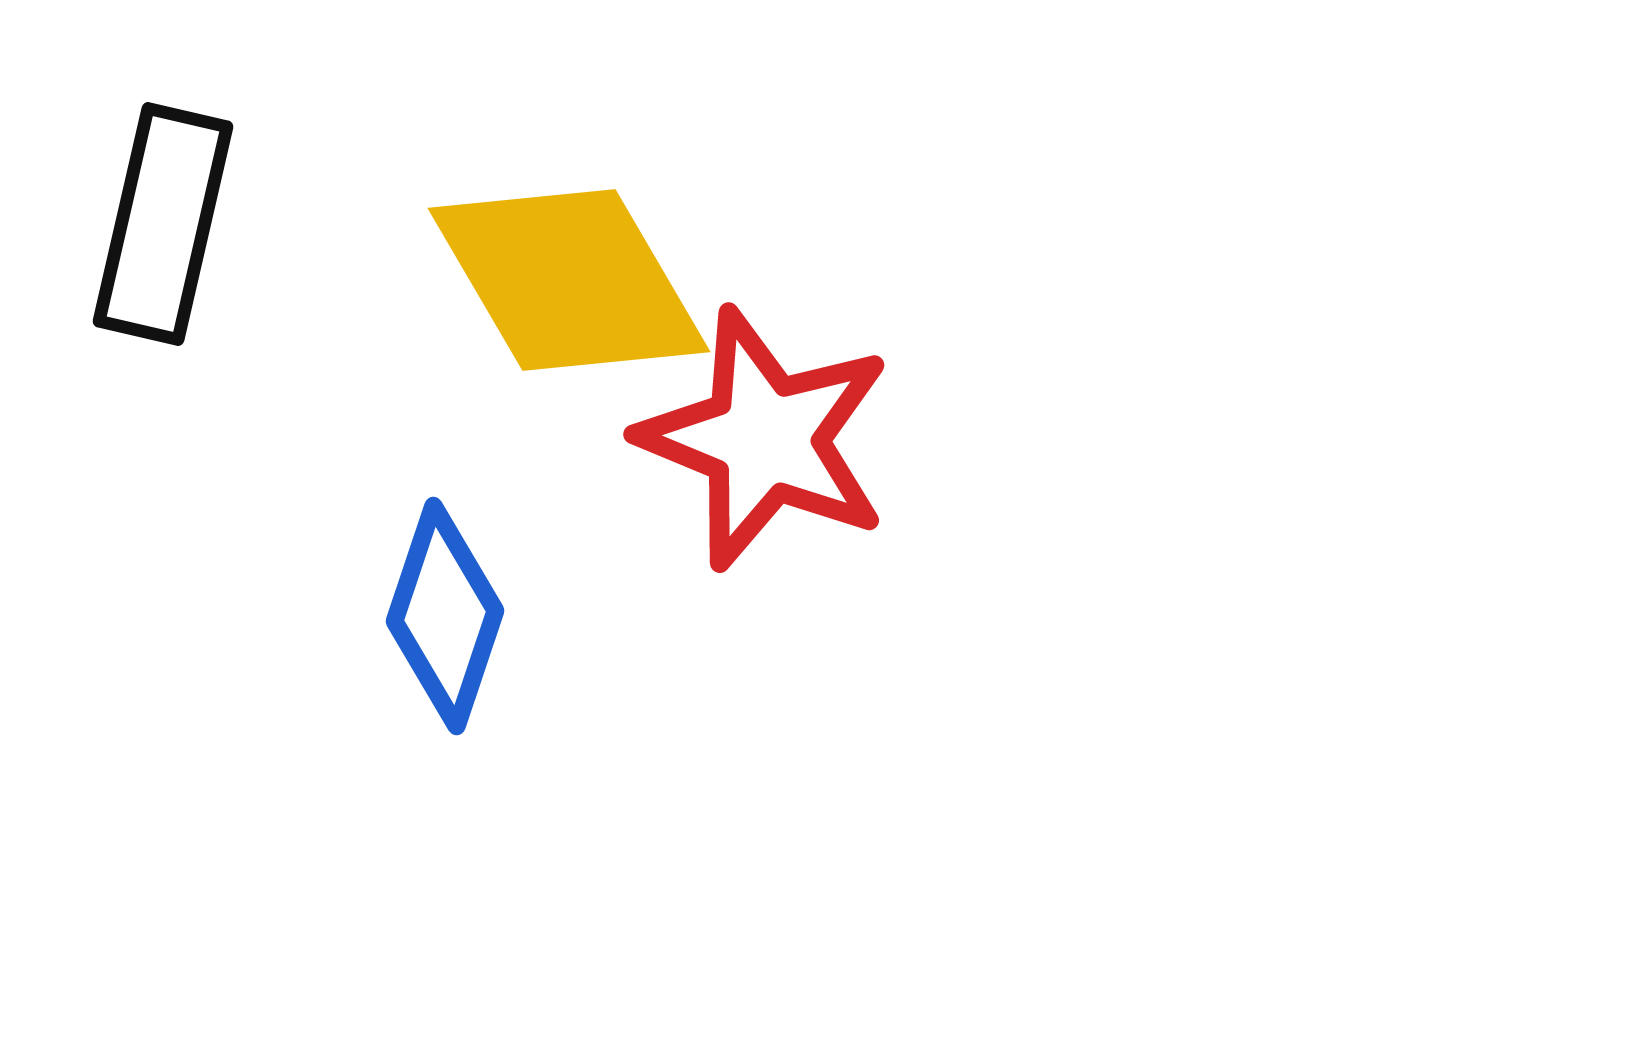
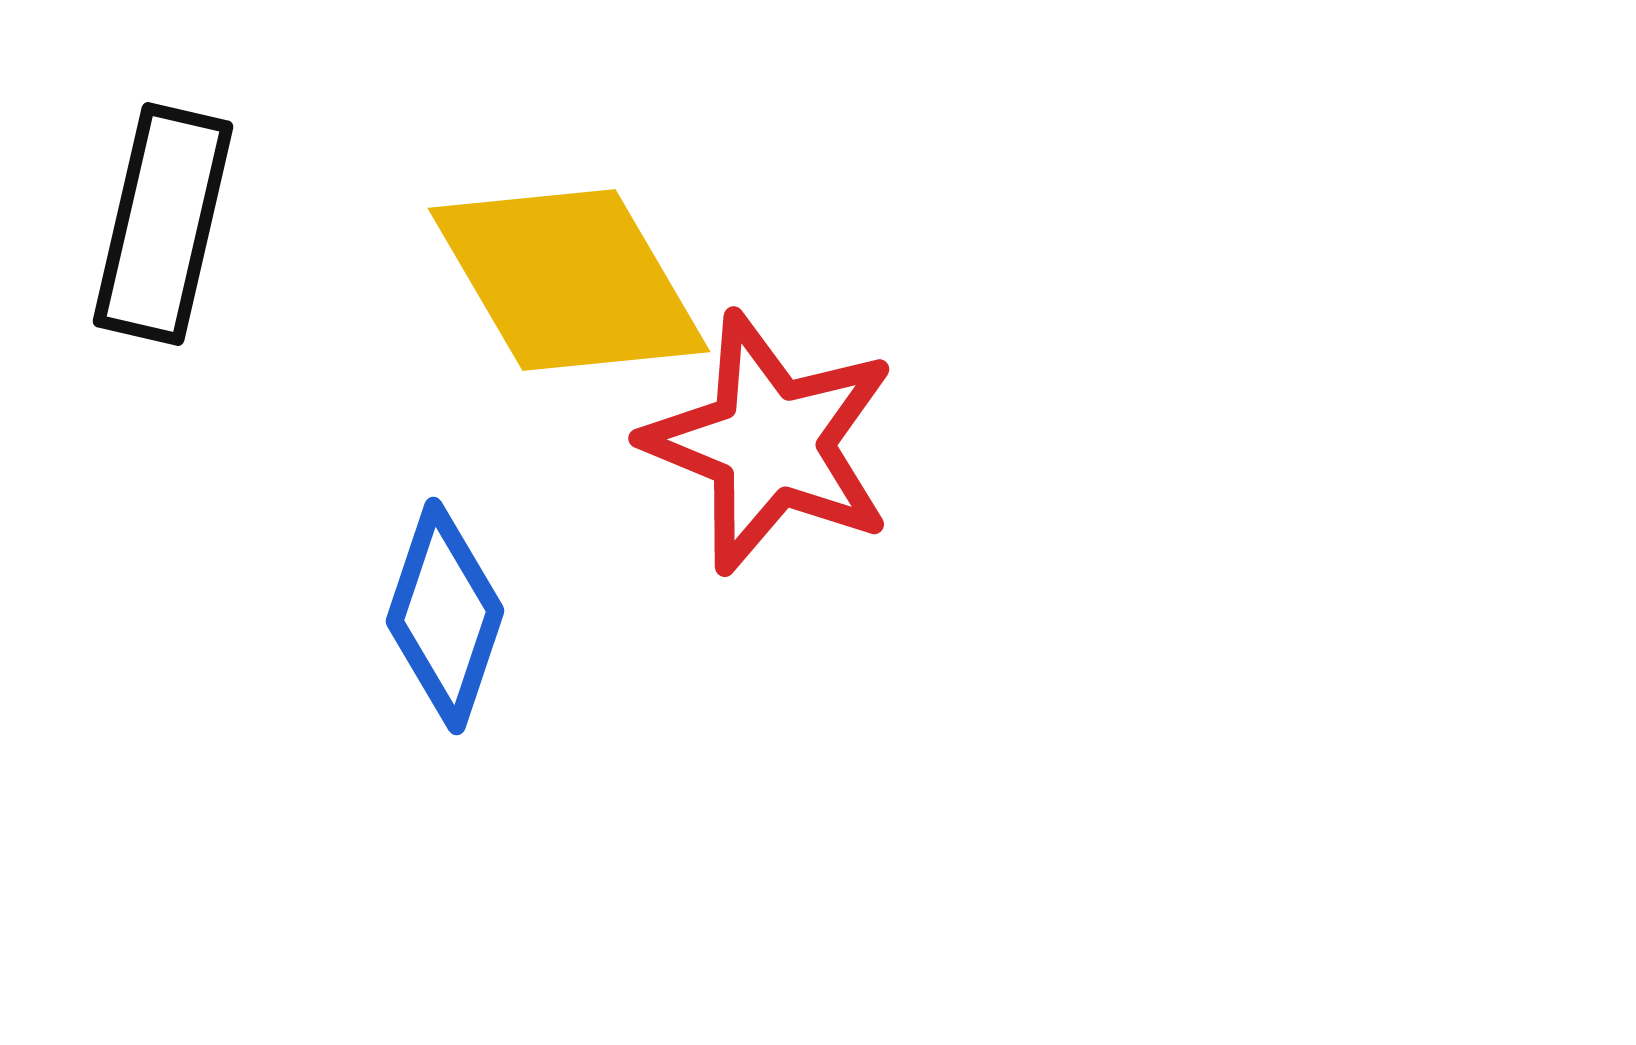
red star: moved 5 px right, 4 px down
